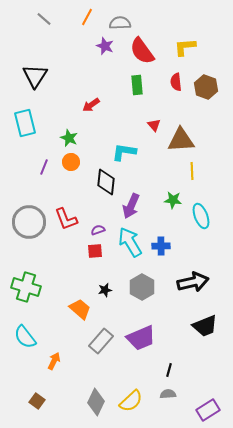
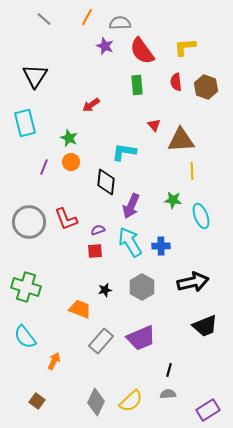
orange trapezoid at (80, 309): rotated 20 degrees counterclockwise
